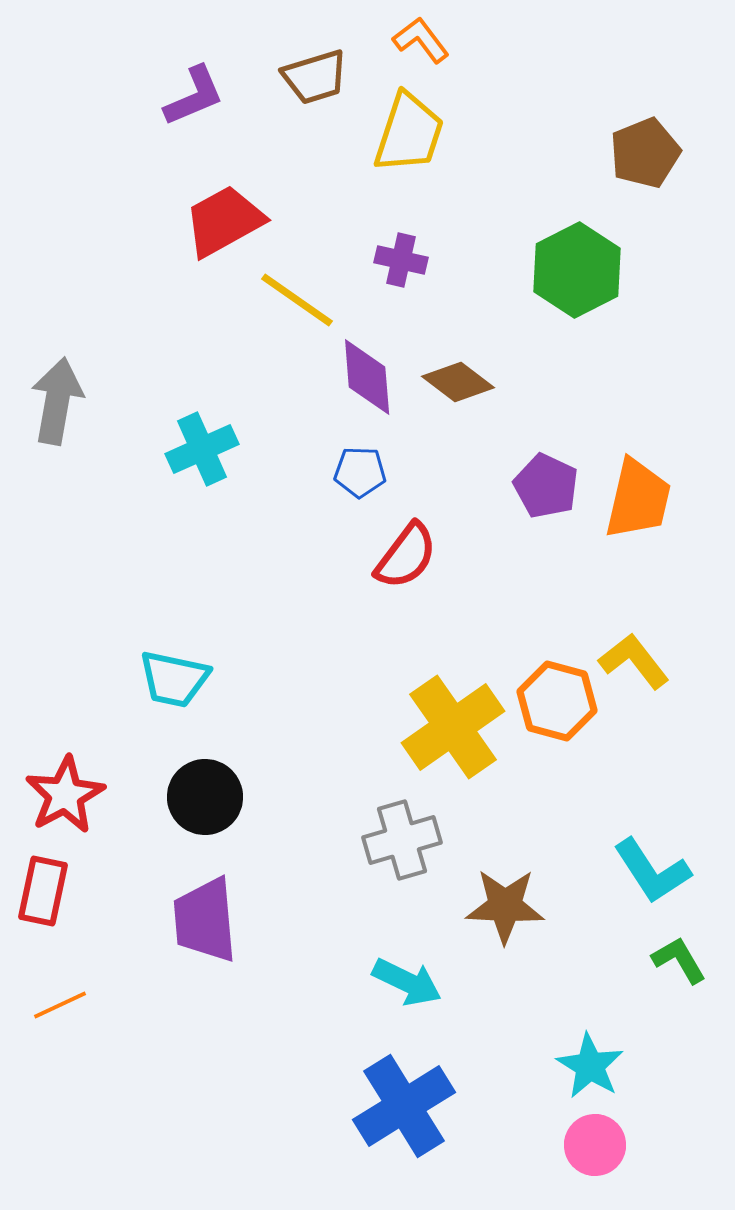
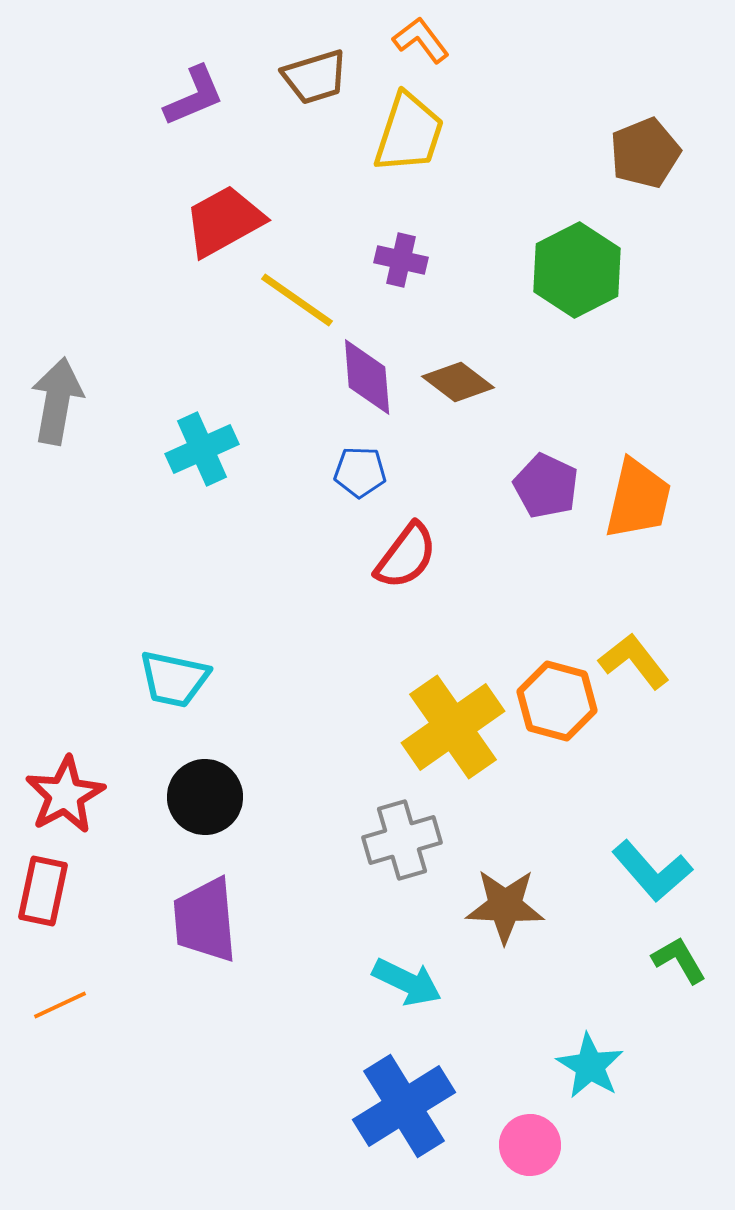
cyan L-shape: rotated 8 degrees counterclockwise
pink circle: moved 65 px left
